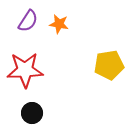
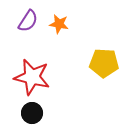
yellow pentagon: moved 5 px left, 2 px up; rotated 12 degrees clockwise
red star: moved 7 px right, 7 px down; rotated 15 degrees clockwise
